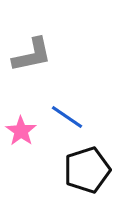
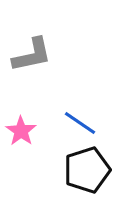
blue line: moved 13 px right, 6 px down
